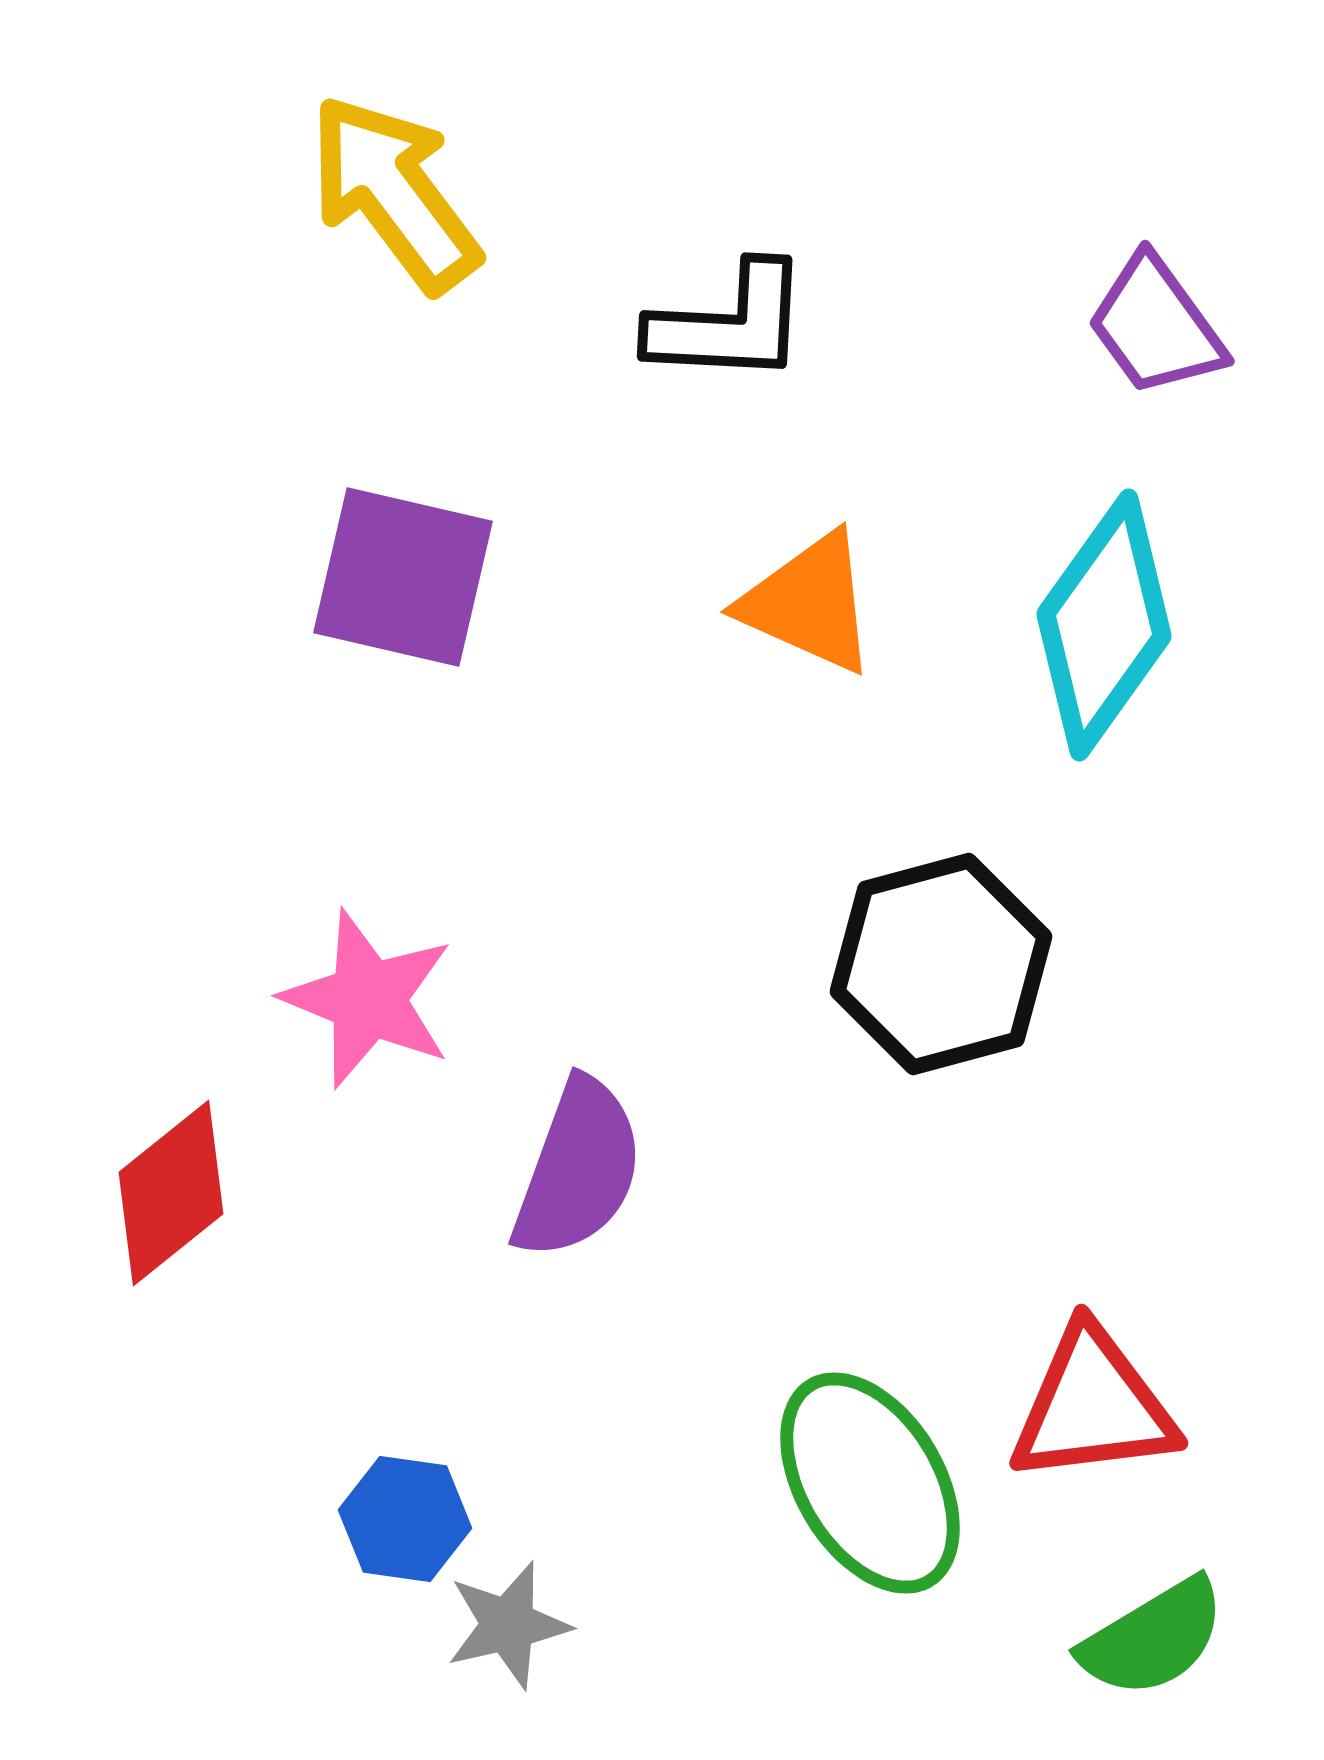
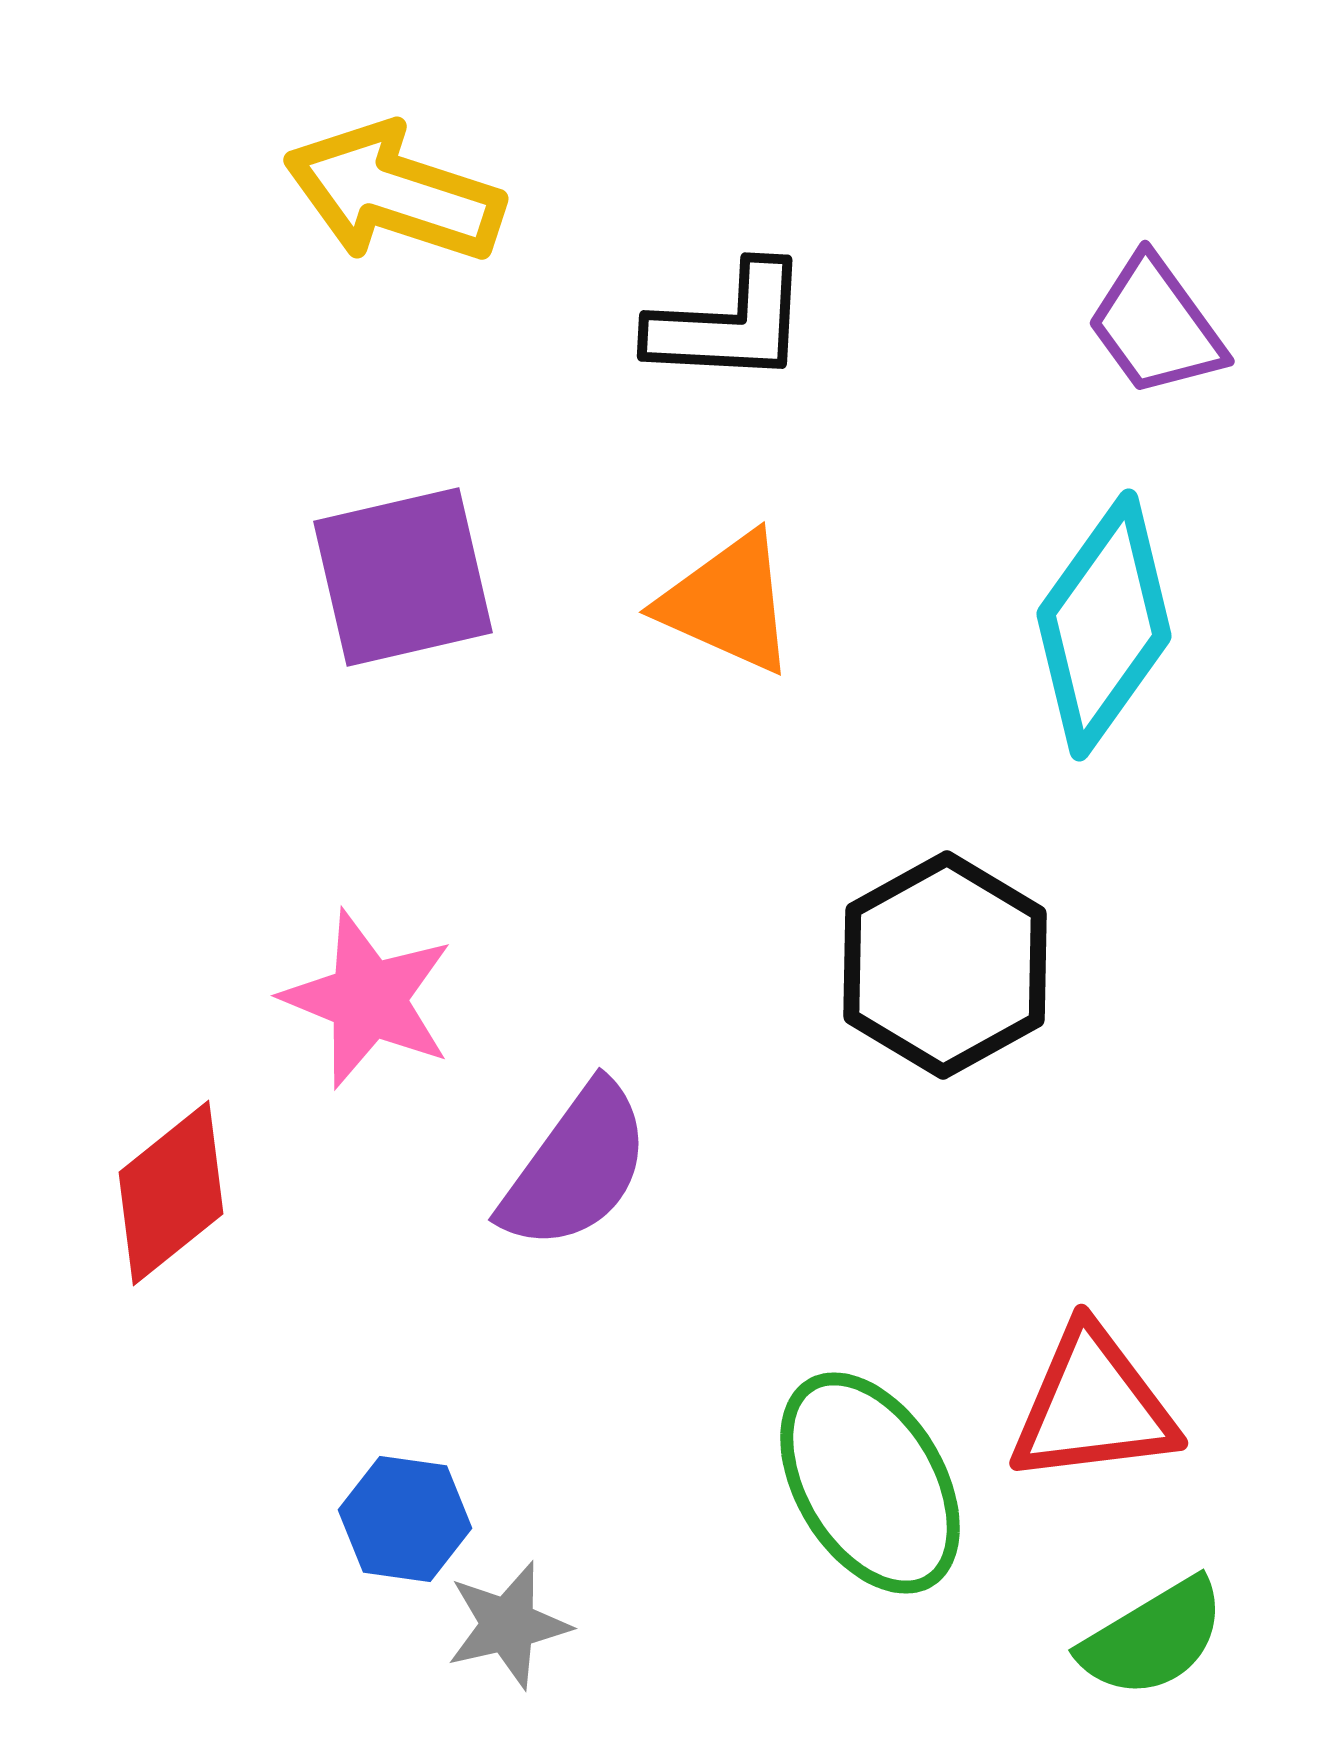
yellow arrow: rotated 35 degrees counterclockwise
purple square: rotated 26 degrees counterclockwise
orange triangle: moved 81 px left
black hexagon: moved 4 px right, 1 px down; rotated 14 degrees counterclockwise
purple semicircle: moved 2 px left, 2 px up; rotated 16 degrees clockwise
